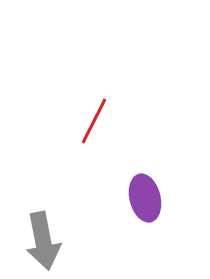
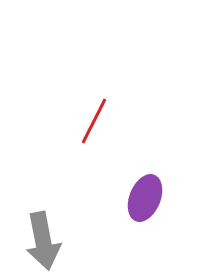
purple ellipse: rotated 36 degrees clockwise
